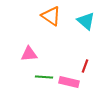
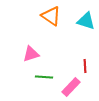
cyan triangle: rotated 24 degrees counterclockwise
pink triangle: moved 2 px right; rotated 12 degrees counterclockwise
red line: rotated 24 degrees counterclockwise
pink rectangle: moved 2 px right, 5 px down; rotated 60 degrees counterclockwise
